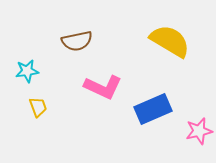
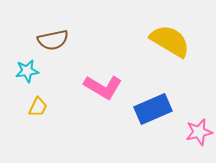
brown semicircle: moved 24 px left, 1 px up
pink L-shape: rotated 6 degrees clockwise
yellow trapezoid: rotated 45 degrees clockwise
pink star: moved 1 px down
